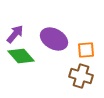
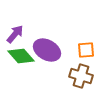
purple ellipse: moved 7 px left, 11 px down
